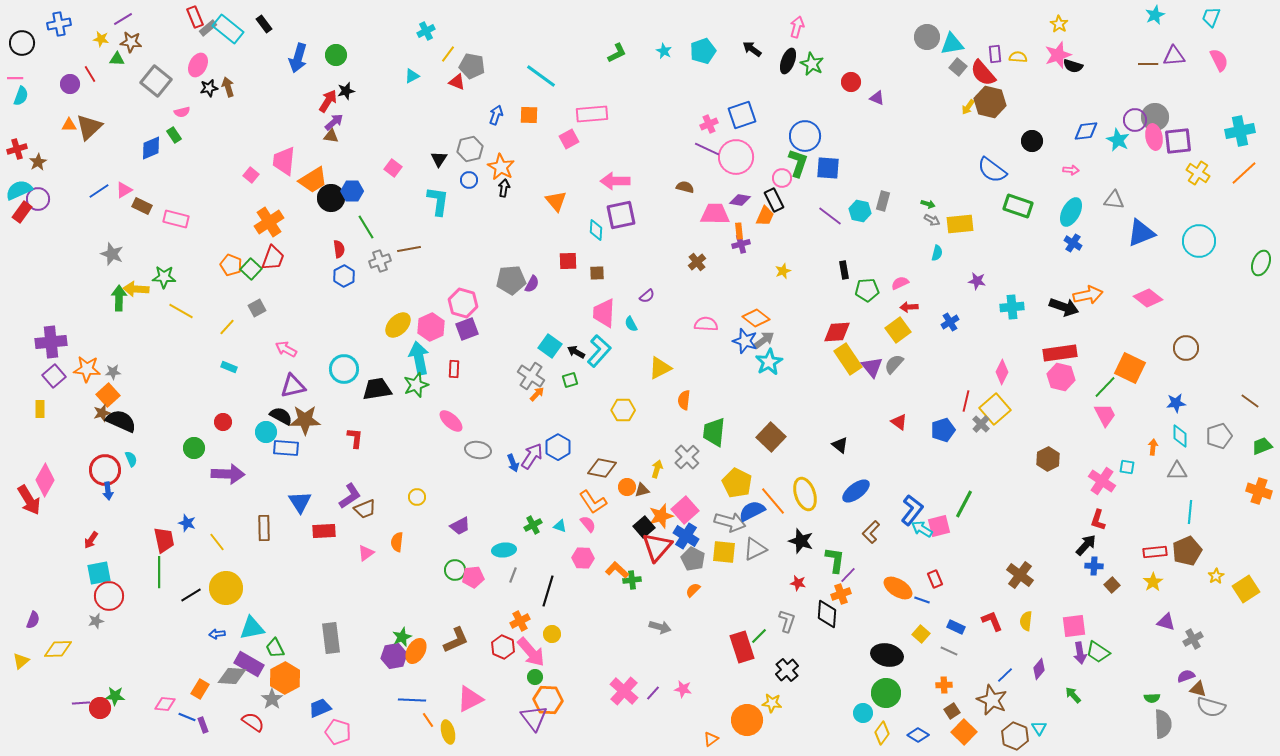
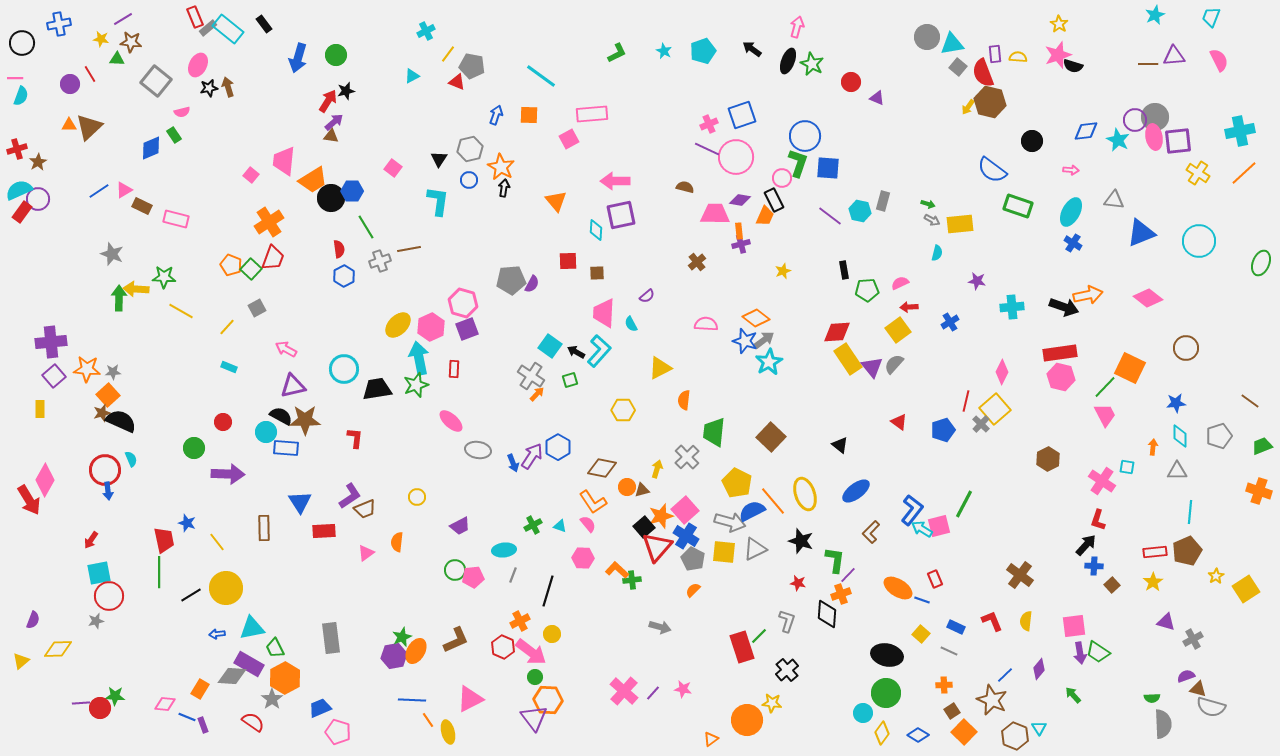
red semicircle at (983, 73): rotated 20 degrees clockwise
pink arrow at (531, 652): rotated 12 degrees counterclockwise
